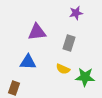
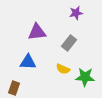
gray rectangle: rotated 21 degrees clockwise
